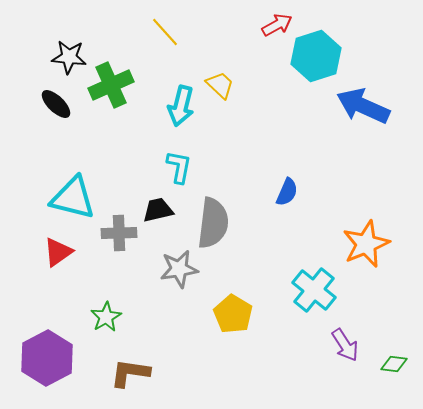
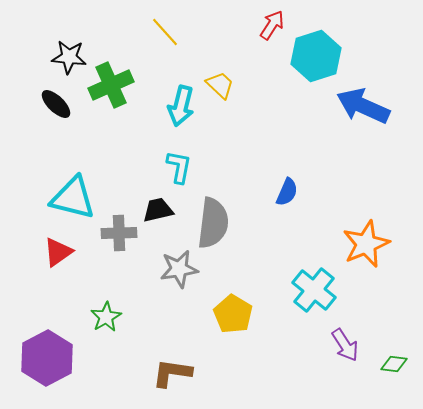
red arrow: moved 5 px left; rotated 28 degrees counterclockwise
brown L-shape: moved 42 px right
